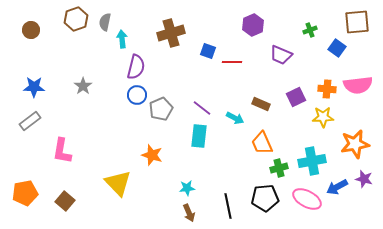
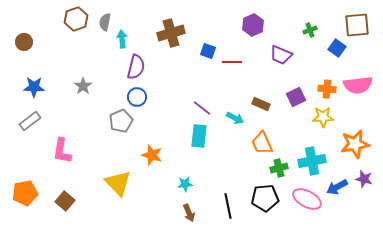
brown square at (357, 22): moved 3 px down
brown circle at (31, 30): moved 7 px left, 12 px down
blue circle at (137, 95): moved 2 px down
gray pentagon at (161, 109): moved 40 px left, 12 px down
cyan star at (187, 188): moved 2 px left, 4 px up
